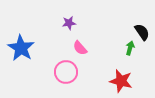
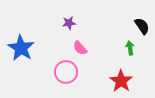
black semicircle: moved 6 px up
green arrow: rotated 24 degrees counterclockwise
red star: rotated 20 degrees clockwise
